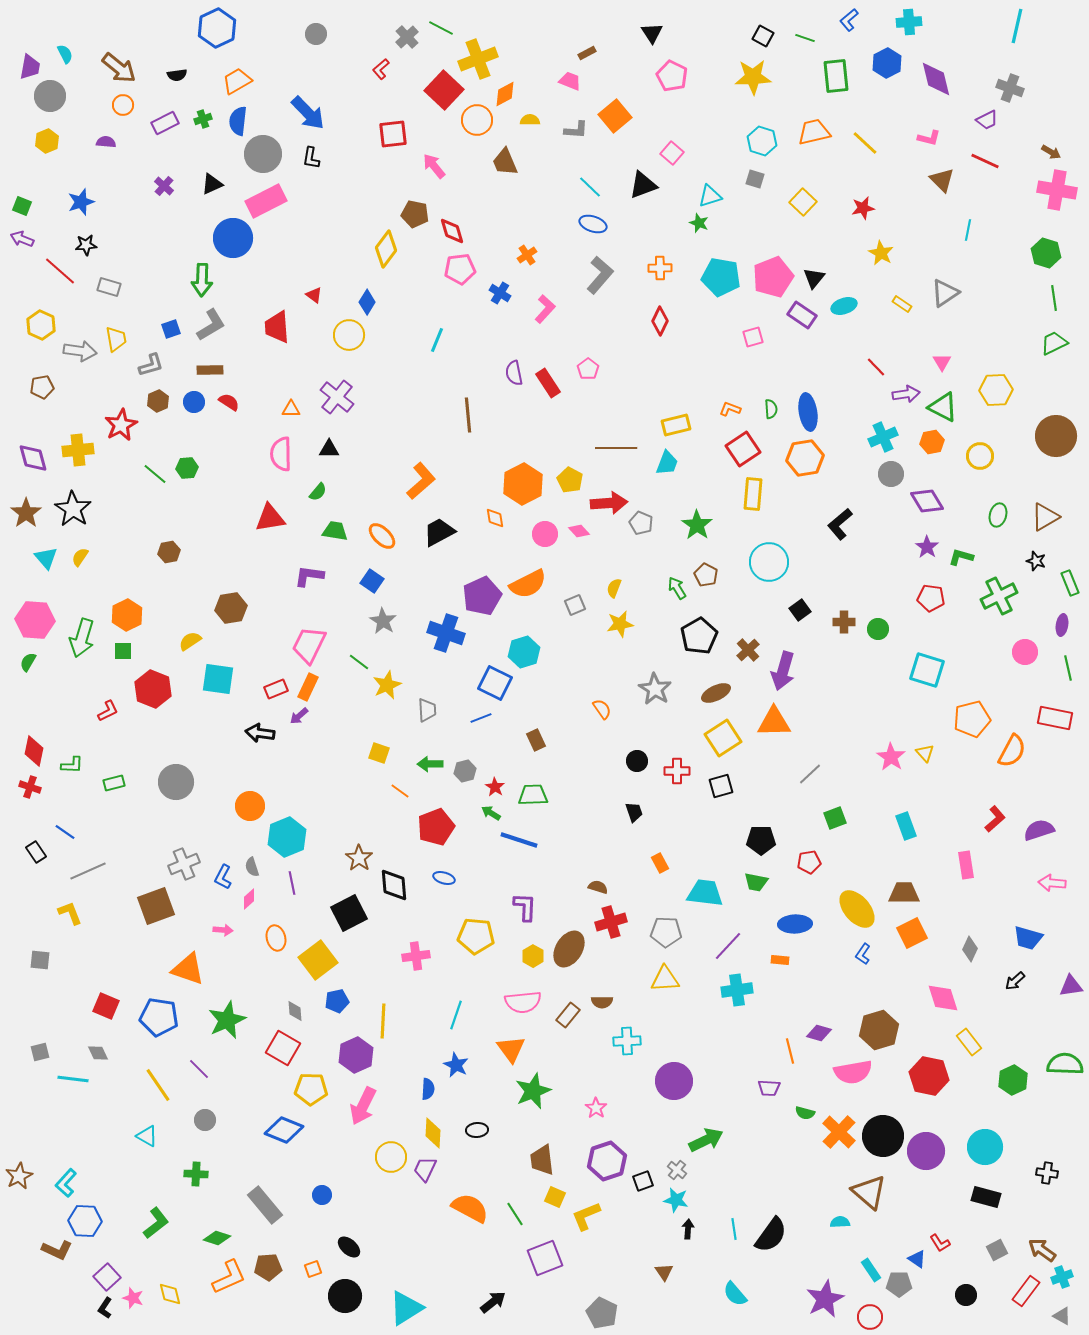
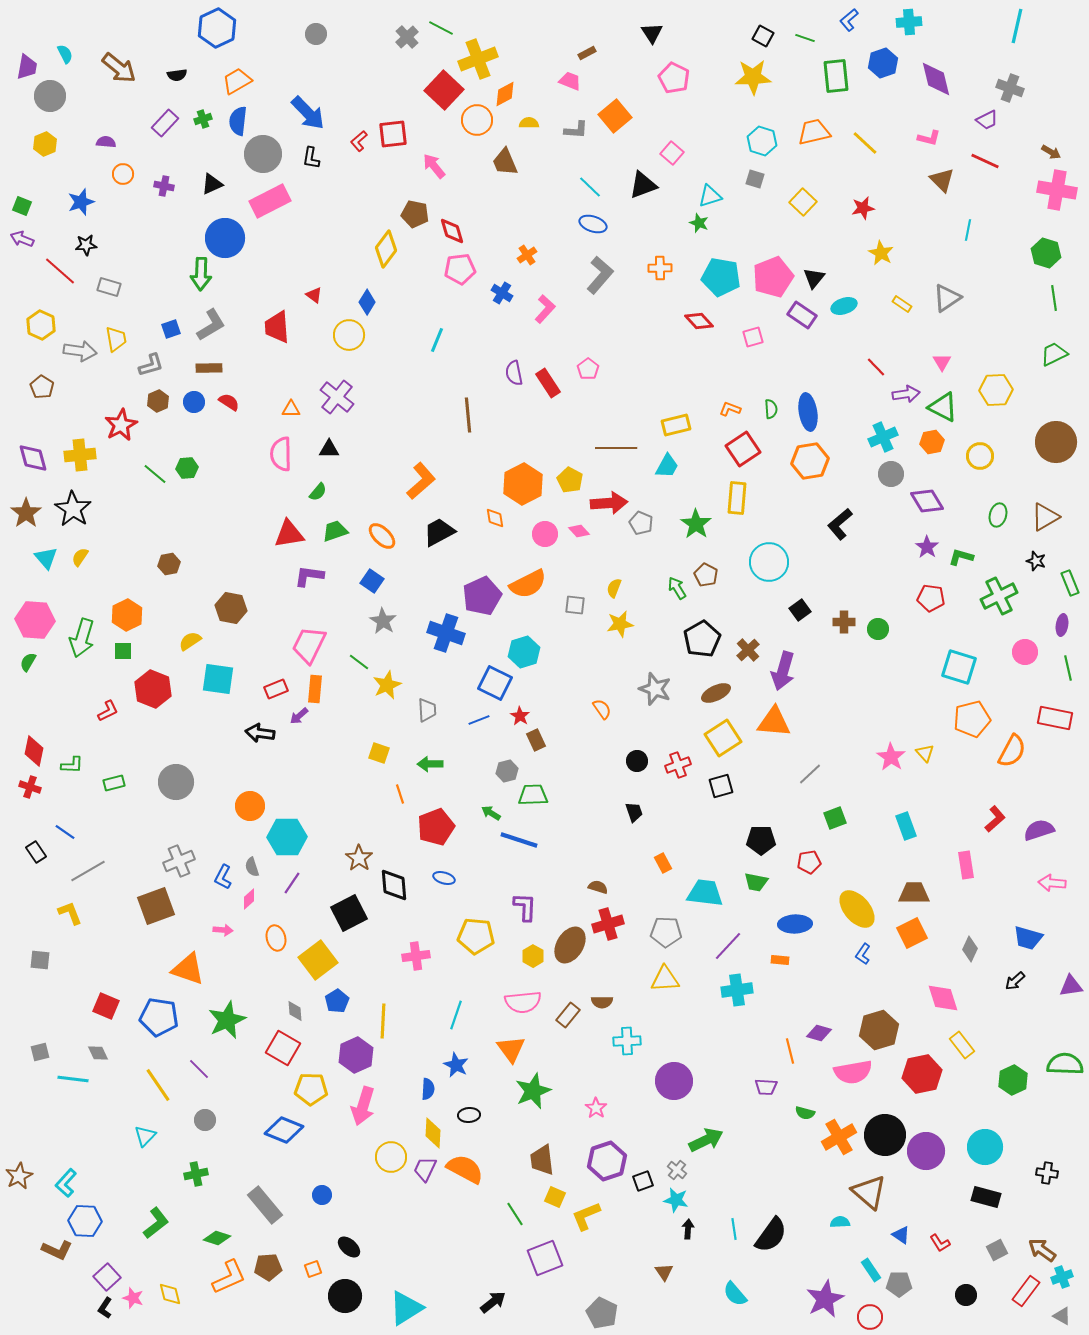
blue hexagon at (887, 63): moved 4 px left; rotated 8 degrees clockwise
purple trapezoid at (30, 67): moved 3 px left
red L-shape at (381, 69): moved 22 px left, 72 px down
pink pentagon at (672, 76): moved 2 px right, 2 px down
orange circle at (123, 105): moved 69 px down
yellow semicircle at (530, 120): moved 1 px left, 3 px down
purple rectangle at (165, 123): rotated 20 degrees counterclockwise
yellow hexagon at (47, 141): moved 2 px left, 3 px down
purple cross at (164, 186): rotated 30 degrees counterclockwise
pink rectangle at (266, 201): moved 4 px right
blue circle at (233, 238): moved 8 px left
green arrow at (202, 280): moved 1 px left, 6 px up
blue cross at (500, 293): moved 2 px right
gray triangle at (945, 293): moved 2 px right, 5 px down
red diamond at (660, 321): moved 39 px right; rotated 68 degrees counterclockwise
green trapezoid at (1054, 343): moved 11 px down
brown rectangle at (210, 370): moved 1 px left, 2 px up
brown pentagon at (42, 387): rotated 30 degrees counterclockwise
brown circle at (1056, 436): moved 6 px down
yellow cross at (78, 450): moved 2 px right, 5 px down
orange hexagon at (805, 458): moved 5 px right, 3 px down
cyan trapezoid at (667, 463): moved 3 px down; rotated 8 degrees clockwise
yellow rectangle at (753, 494): moved 16 px left, 4 px down
red triangle at (270, 518): moved 19 px right, 16 px down
green star at (697, 525): moved 1 px left, 1 px up
green trapezoid at (335, 531): rotated 28 degrees counterclockwise
brown hexagon at (169, 552): moved 12 px down
gray square at (575, 605): rotated 30 degrees clockwise
brown hexagon at (231, 608): rotated 20 degrees clockwise
black pentagon at (699, 636): moved 3 px right, 3 px down
cyan square at (927, 670): moved 32 px right, 3 px up
orange rectangle at (308, 687): moved 7 px right, 2 px down; rotated 20 degrees counterclockwise
gray star at (655, 689): rotated 12 degrees counterclockwise
blue line at (481, 718): moved 2 px left, 2 px down
orange triangle at (774, 722): rotated 6 degrees clockwise
gray hexagon at (465, 771): moved 42 px right
red cross at (677, 771): moved 1 px right, 6 px up; rotated 20 degrees counterclockwise
red star at (495, 787): moved 25 px right, 71 px up
orange line at (400, 791): moved 3 px down; rotated 36 degrees clockwise
cyan hexagon at (287, 837): rotated 21 degrees clockwise
orange rectangle at (660, 863): moved 3 px right
gray cross at (184, 864): moved 5 px left, 3 px up
gray line at (88, 871): rotated 6 degrees counterclockwise
purple line at (292, 883): rotated 45 degrees clockwise
brown trapezoid at (904, 893): moved 10 px right
red cross at (611, 922): moved 3 px left, 2 px down
brown ellipse at (569, 949): moved 1 px right, 4 px up
blue pentagon at (337, 1001): rotated 20 degrees counterclockwise
yellow rectangle at (969, 1042): moved 7 px left, 3 px down
red hexagon at (929, 1076): moved 7 px left, 2 px up; rotated 24 degrees counterclockwise
purple trapezoid at (769, 1088): moved 3 px left, 1 px up
pink arrow at (363, 1106): rotated 9 degrees counterclockwise
black ellipse at (477, 1130): moved 8 px left, 15 px up
orange cross at (839, 1132): moved 5 px down; rotated 16 degrees clockwise
cyan triangle at (147, 1136): moved 2 px left; rotated 45 degrees clockwise
black circle at (883, 1136): moved 2 px right, 1 px up
green cross at (196, 1174): rotated 15 degrees counterclockwise
orange semicircle at (470, 1208): moved 5 px left, 39 px up
blue triangle at (917, 1259): moved 16 px left, 24 px up
